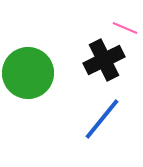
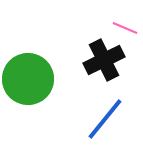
green circle: moved 6 px down
blue line: moved 3 px right
